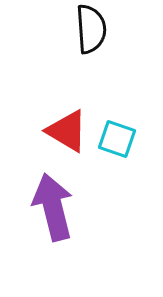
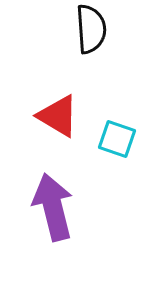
red triangle: moved 9 px left, 15 px up
